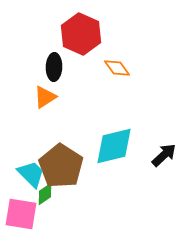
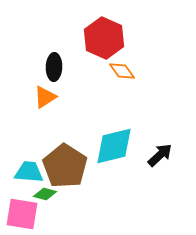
red hexagon: moved 23 px right, 4 px down
orange diamond: moved 5 px right, 3 px down
black arrow: moved 4 px left
brown pentagon: moved 4 px right
cyan trapezoid: moved 2 px left, 2 px up; rotated 40 degrees counterclockwise
green diamond: rotated 50 degrees clockwise
pink square: moved 1 px right
